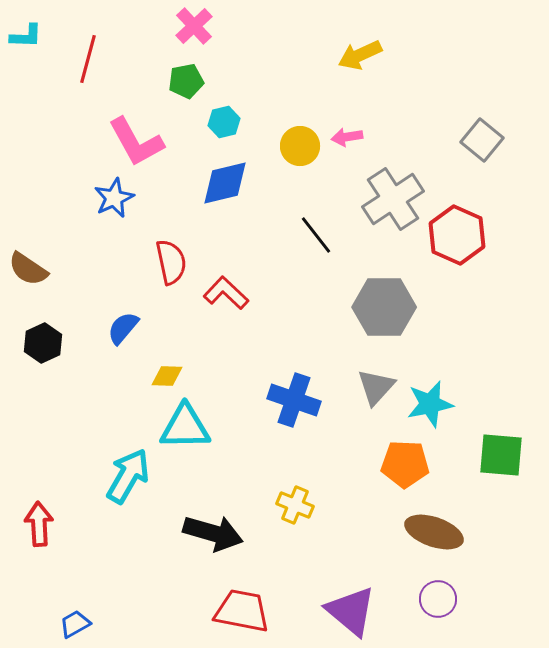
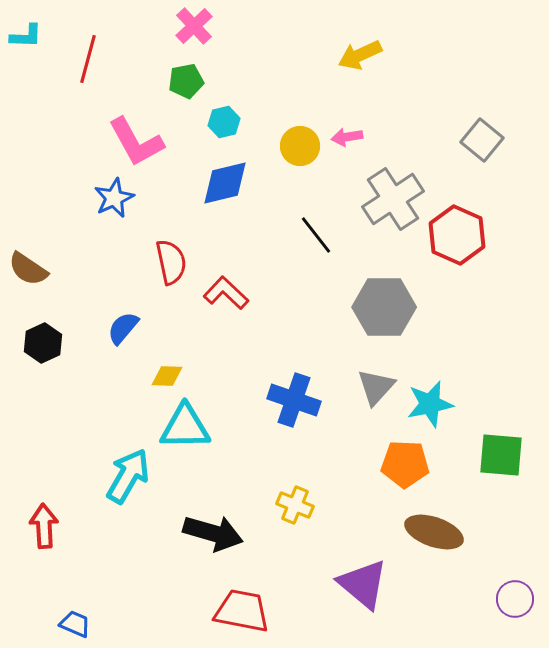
red arrow: moved 5 px right, 2 px down
purple circle: moved 77 px right
purple triangle: moved 12 px right, 27 px up
blue trapezoid: rotated 52 degrees clockwise
